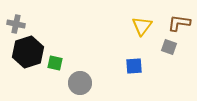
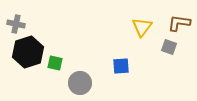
yellow triangle: moved 1 px down
blue square: moved 13 px left
